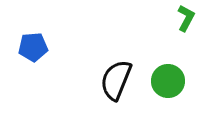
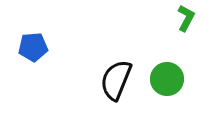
green circle: moved 1 px left, 2 px up
